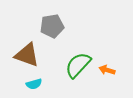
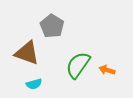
gray pentagon: rotated 30 degrees counterclockwise
brown triangle: moved 2 px up
green semicircle: rotated 8 degrees counterclockwise
